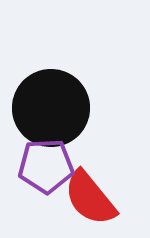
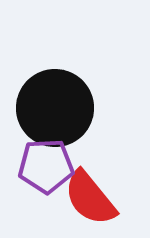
black circle: moved 4 px right
